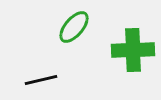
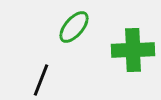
black line: rotated 56 degrees counterclockwise
